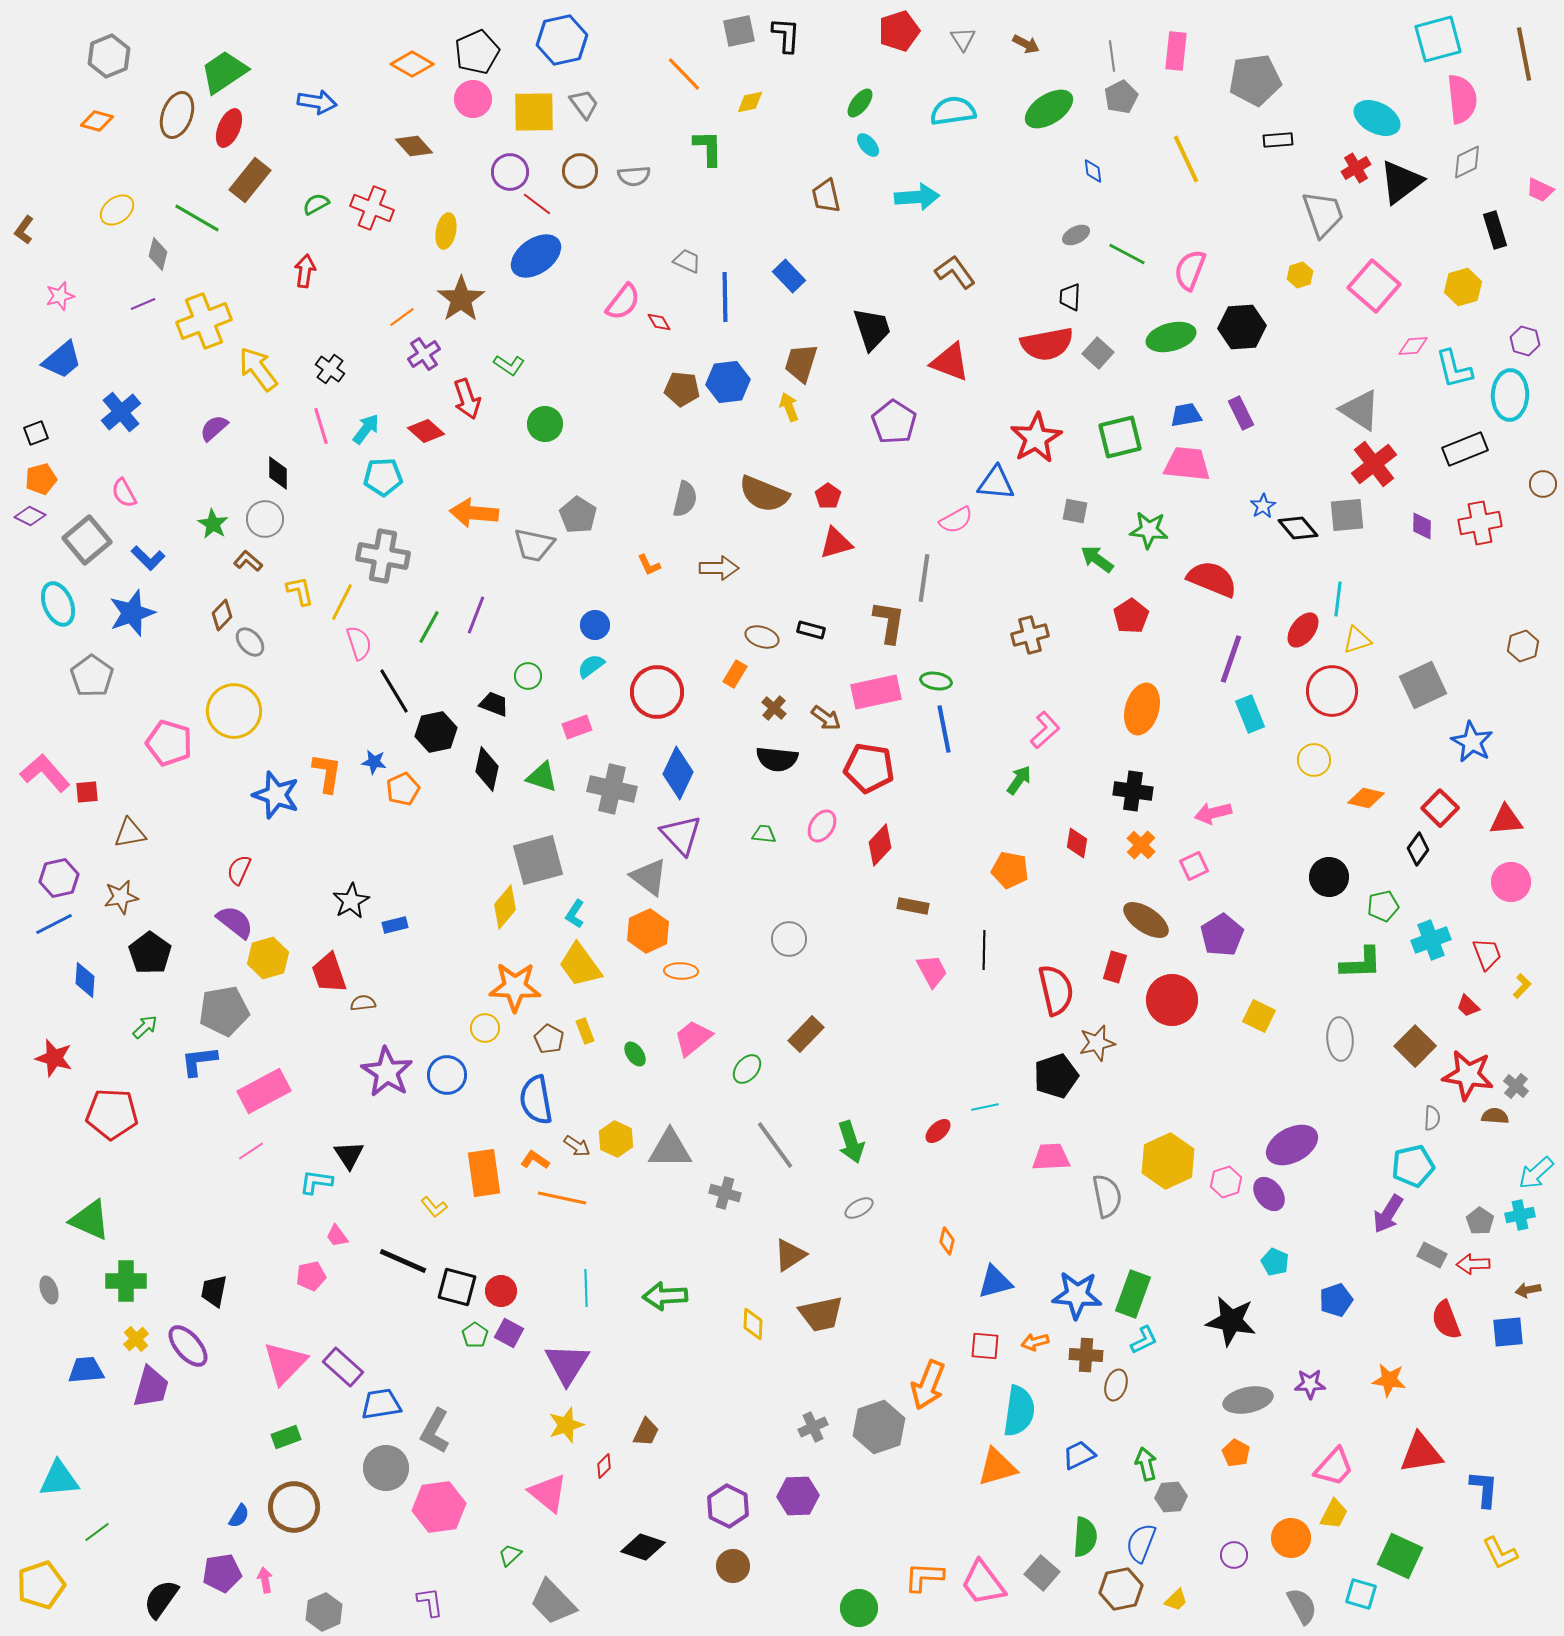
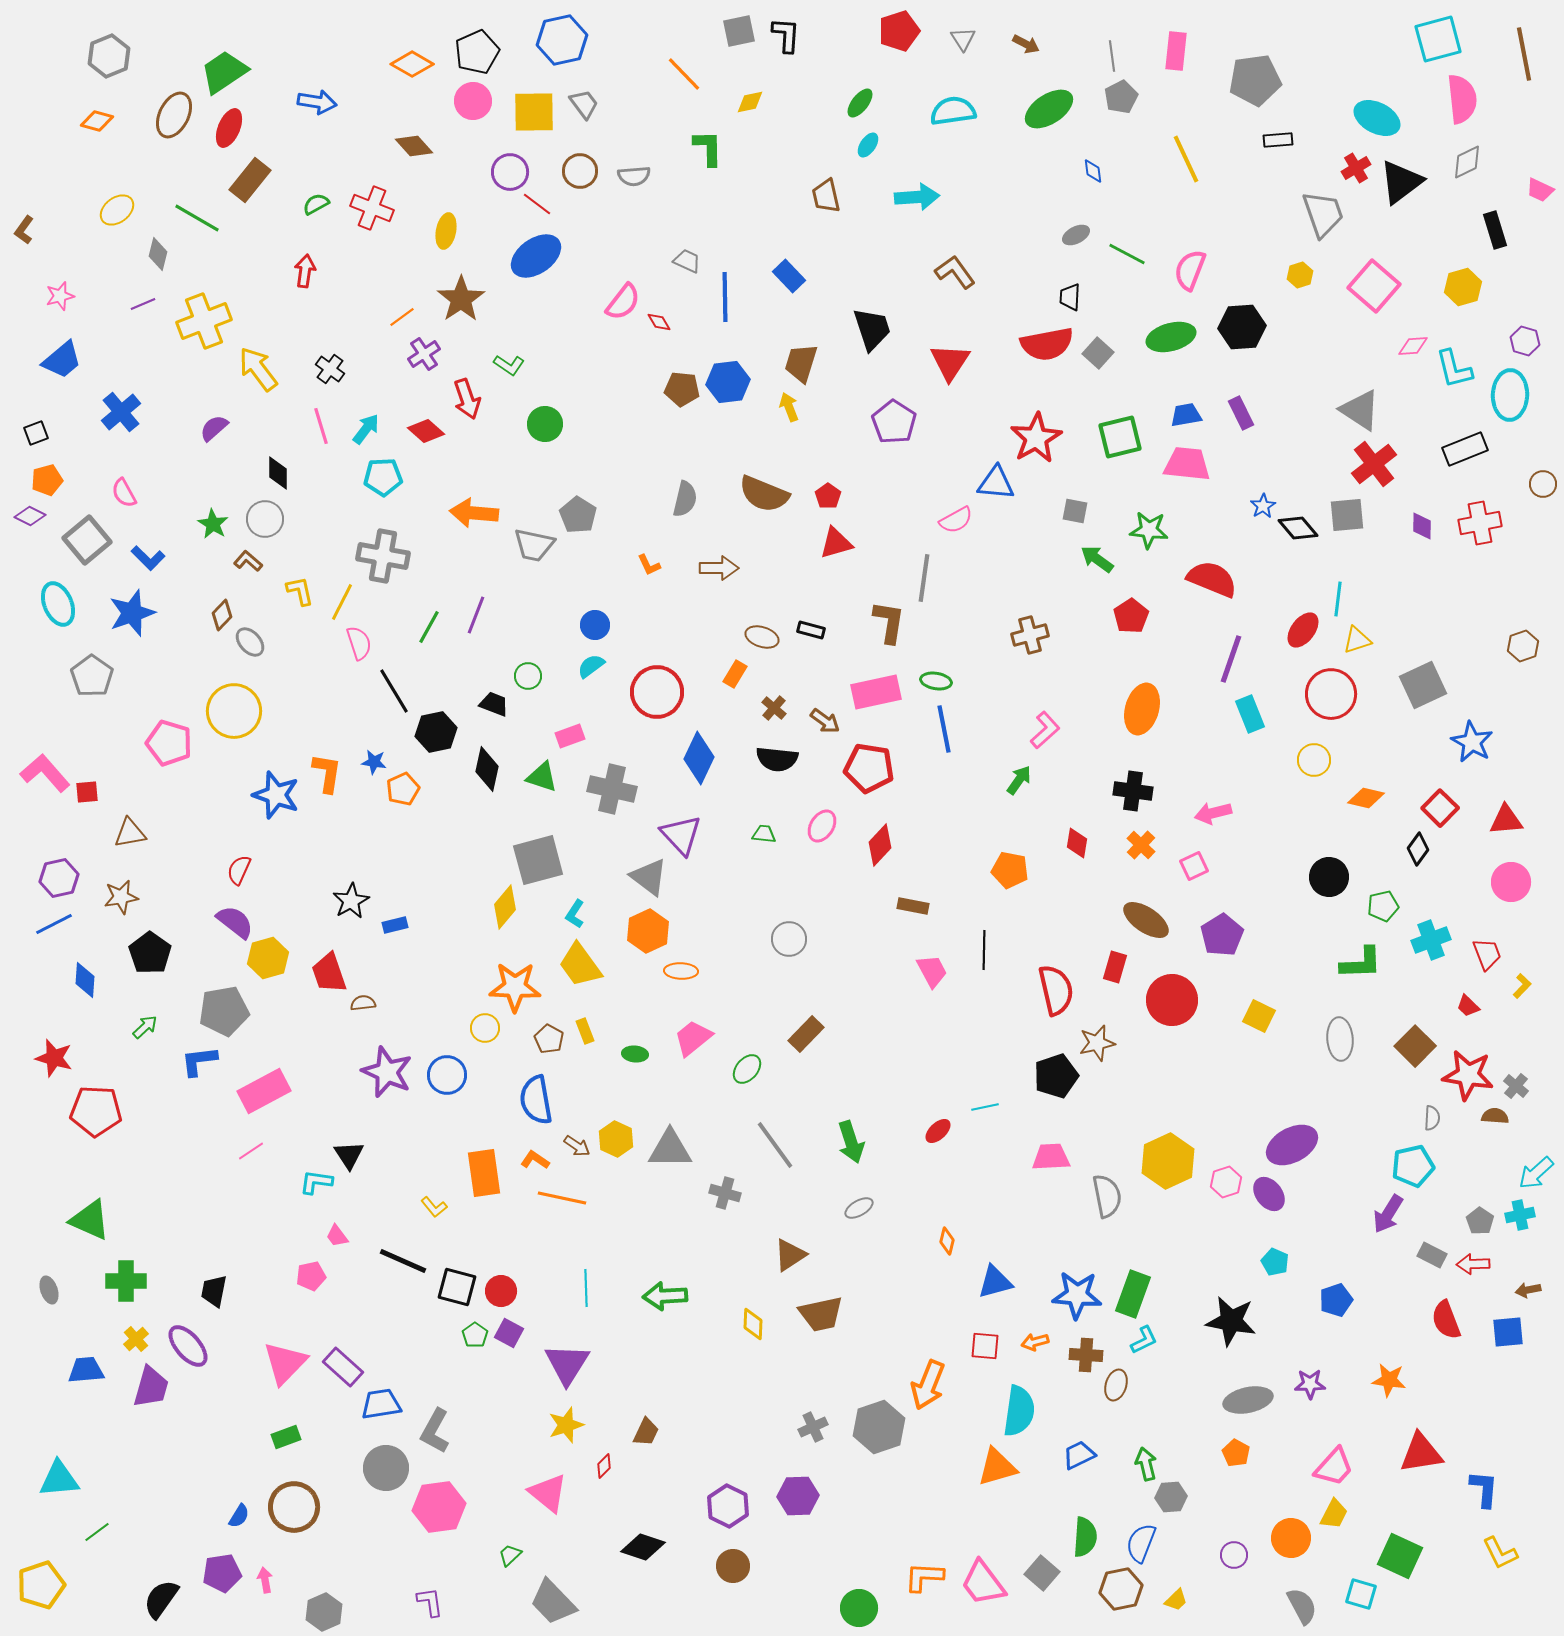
pink circle at (473, 99): moved 2 px down
brown ellipse at (177, 115): moved 3 px left; rotated 6 degrees clockwise
cyan ellipse at (868, 145): rotated 75 degrees clockwise
red triangle at (950, 362): rotated 42 degrees clockwise
orange pentagon at (41, 479): moved 6 px right, 1 px down
red circle at (1332, 691): moved 1 px left, 3 px down
brown arrow at (826, 718): moved 1 px left, 3 px down
pink rectangle at (577, 727): moved 7 px left, 9 px down
blue diamond at (678, 773): moved 21 px right, 15 px up
green ellipse at (635, 1054): rotated 50 degrees counterclockwise
purple star at (387, 1072): rotated 9 degrees counterclockwise
red pentagon at (112, 1114): moved 16 px left, 3 px up
